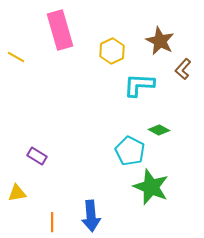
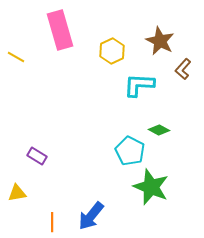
blue arrow: rotated 44 degrees clockwise
